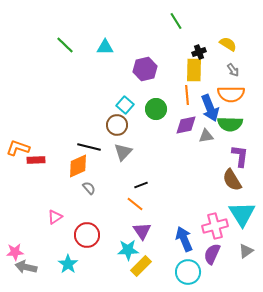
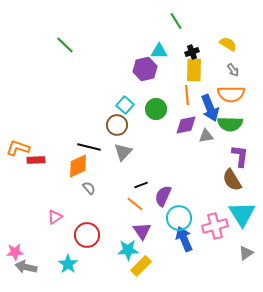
cyan triangle at (105, 47): moved 54 px right, 4 px down
black cross at (199, 52): moved 7 px left
gray triangle at (246, 251): moved 2 px down
purple semicircle at (212, 254): moved 49 px left, 58 px up
cyan circle at (188, 272): moved 9 px left, 54 px up
